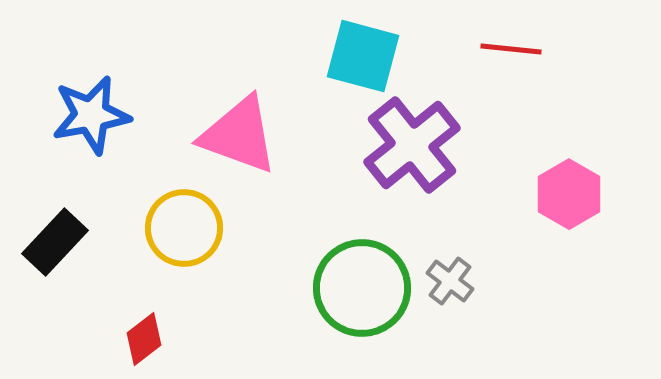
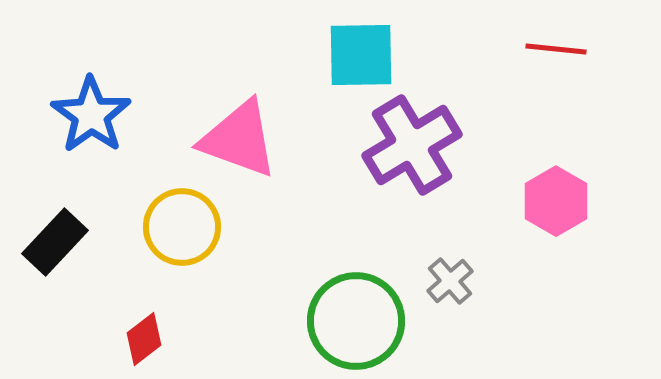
red line: moved 45 px right
cyan square: moved 2 px left, 1 px up; rotated 16 degrees counterclockwise
blue star: rotated 26 degrees counterclockwise
pink triangle: moved 4 px down
purple cross: rotated 8 degrees clockwise
pink hexagon: moved 13 px left, 7 px down
yellow circle: moved 2 px left, 1 px up
gray cross: rotated 12 degrees clockwise
green circle: moved 6 px left, 33 px down
